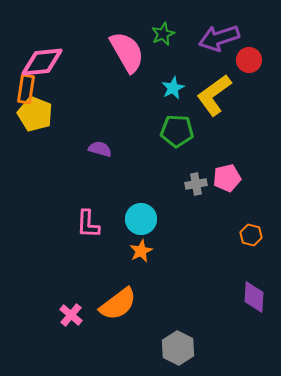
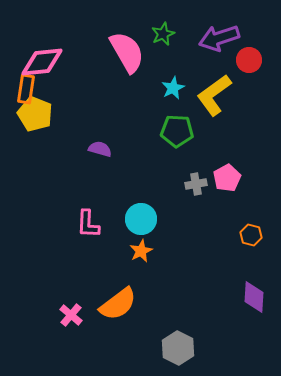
pink pentagon: rotated 16 degrees counterclockwise
